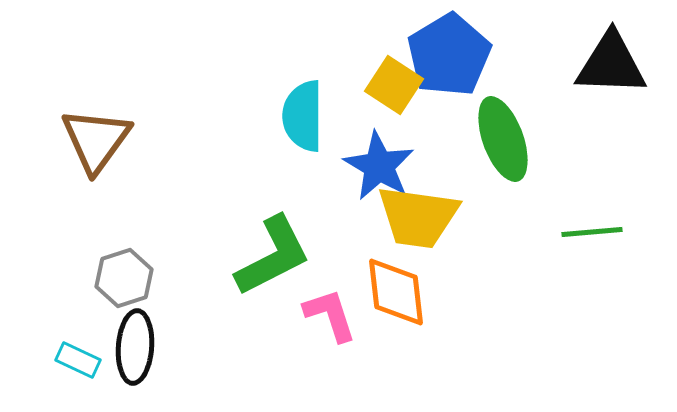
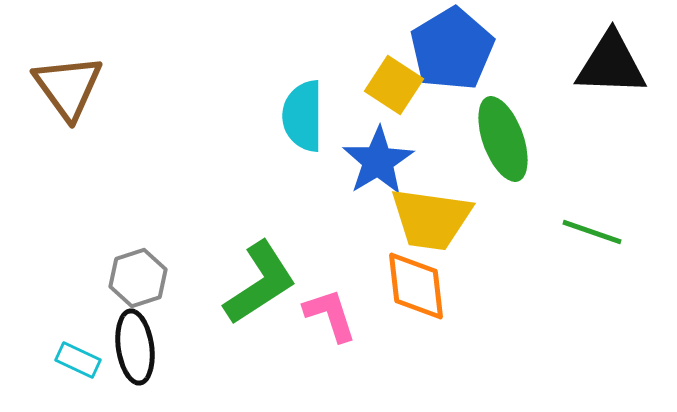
blue pentagon: moved 3 px right, 6 px up
brown triangle: moved 28 px left, 53 px up; rotated 12 degrees counterclockwise
blue star: moved 1 px left, 5 px up; rotated 10 degrees clockwise
yellow trapezoid: moved 13 px right, 2 px down
green line: rotated 24 degrees clockwise
green L-shape: moved 13 px left, 27 px down; rotated 6 degrees counterclockwise
gray hexagon: moved 14 px right
orange diamond: moved 20 px right, 6 px up
black ellipse: rotated 12 degrees counterclockwise
